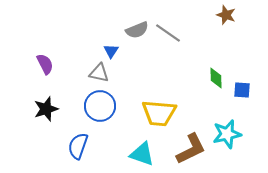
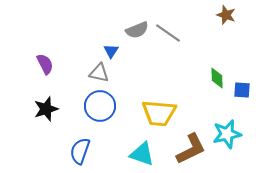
green diamond: moved 1 px right
blue semicircle: moved 2 px right, 5 px down
